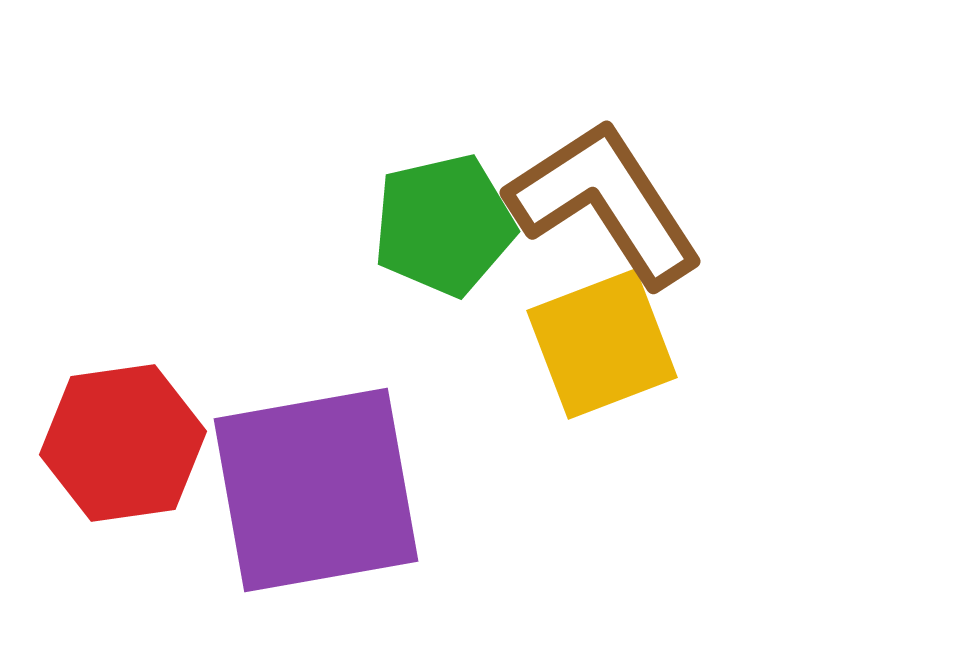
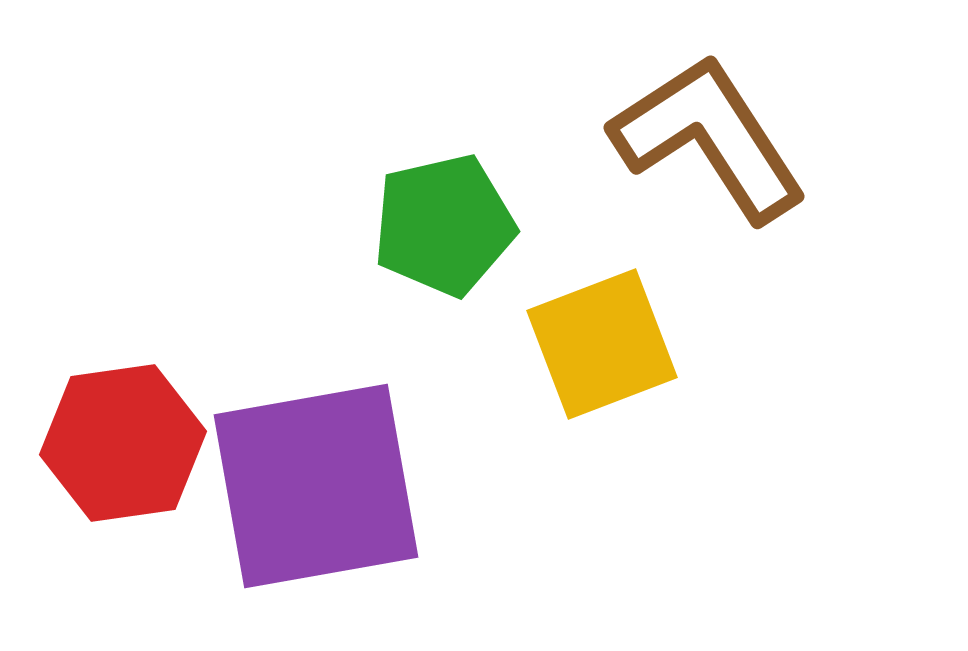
brown L-shape: moved 104 px right, 65 px up
purple square: moved 4 px up
